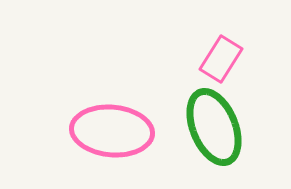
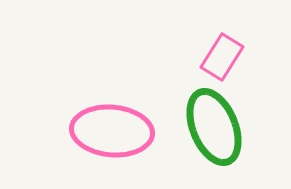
pink rectangle: moved 1 px right, 2 px up
